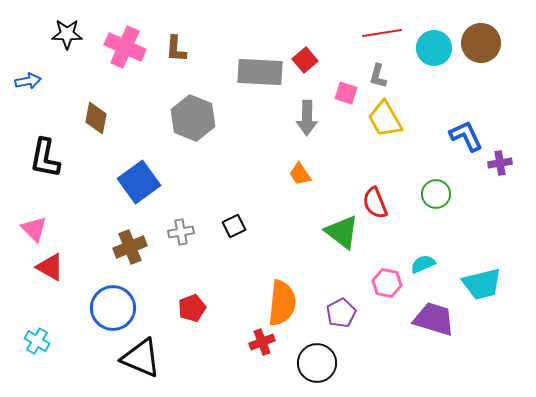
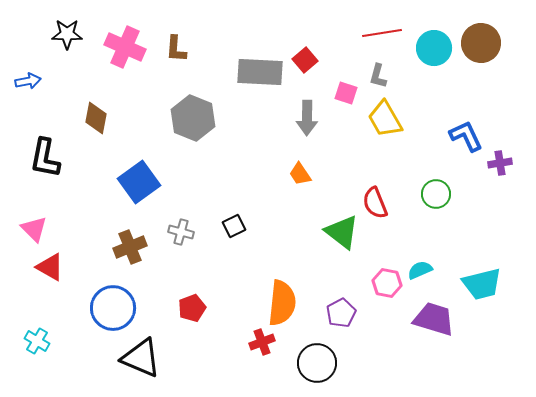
gray cross: rotated 25 degrees clockwise
cyan semicircle: moved 3 px left, 6 px down
